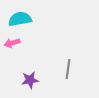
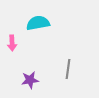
cyan semicircle: moved 18 px right, 4 px down
pink arrow: rotated 77 degrees counterclockwise
